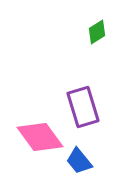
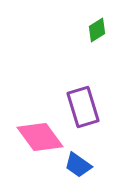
green diamond: moved 2 px up
blue trapezoid: moved 1 px left, 4 px down; rotated 16 degrees counterclockwise
